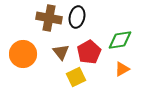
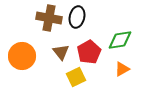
orange circle: moved 1 px left, 2 px down
